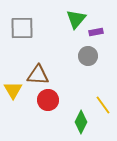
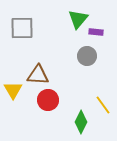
green triangle: moved 2 px right
purple rectangle: rotated 16 degrees clockwise
gray circle: moved 1 px left
